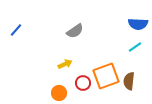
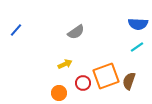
gray semicircle: moved 1 px right, 1 px down
cyan line: moved 2 px right
brown semicircle: rotated 12 degrees clockwise
